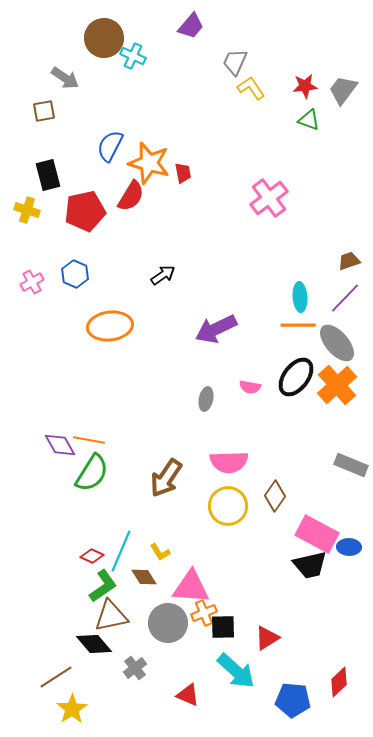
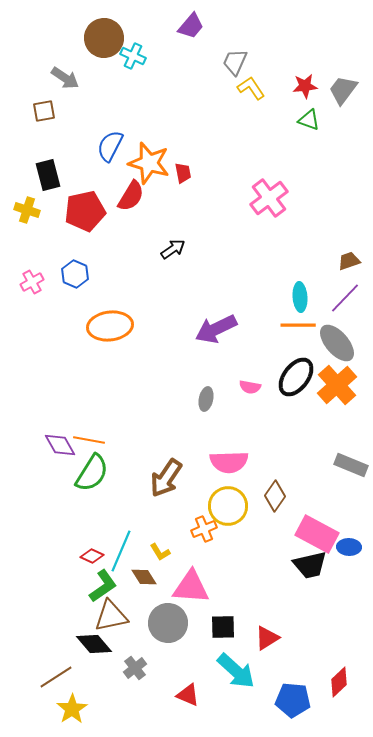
black arrow at (163, 275): moved 10 px right, 26 px up
orange cross at (204, 613): moved 84 px up
